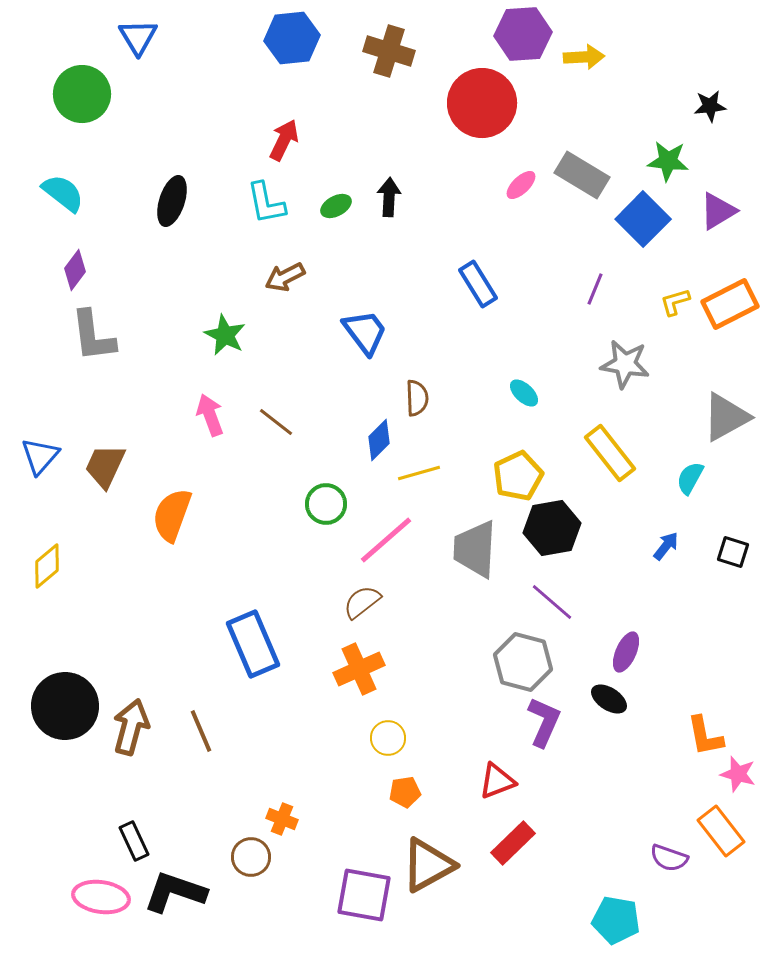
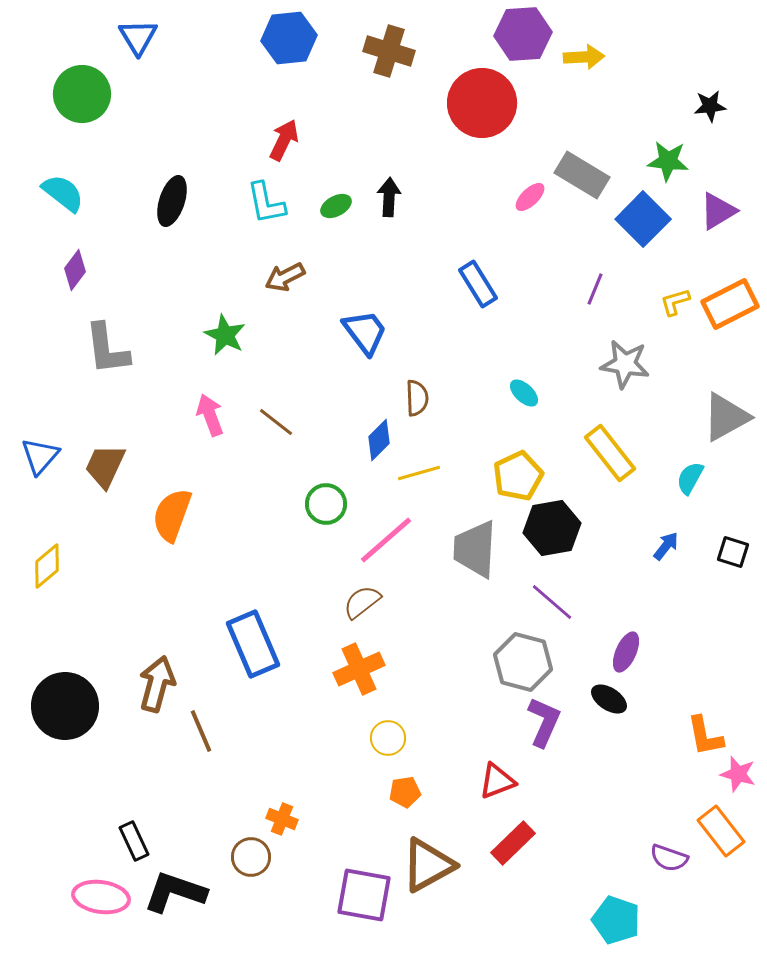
blue hexagon at (292, 38): moved 3 px left
pink ellipse at (521, 185): moved 9 px right, 12 px down
gray L-shape at (93, 336): moved 14 px right, 13 px down
brown arrow at (131, 727): moved 26 px right, 43 px up
cyan pentagon at (616, 920): rotated 9 degrees clockwise
